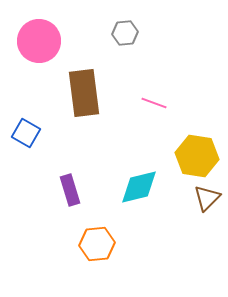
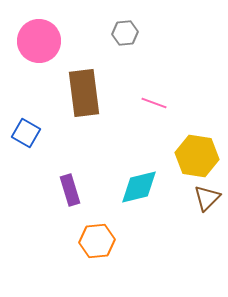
orange hexagon: moved 3 px up
